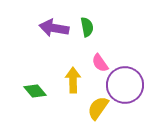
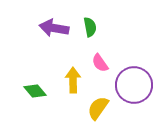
green semicircle: moved 3 px right
purple circle: moved 9 px right
